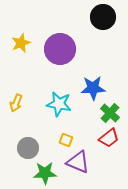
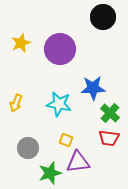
red trapezoid: rotated 45 degrees clockwise
purple triangle: rotated 30 degrees counterclockwise
green star: moved 5 px right; rotated 15 degrees counterclockwise
